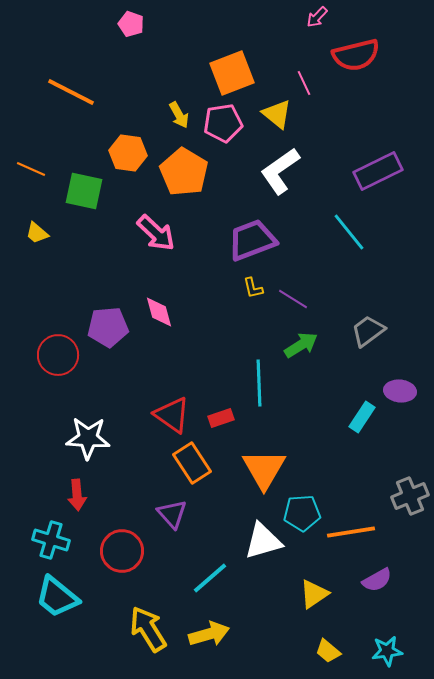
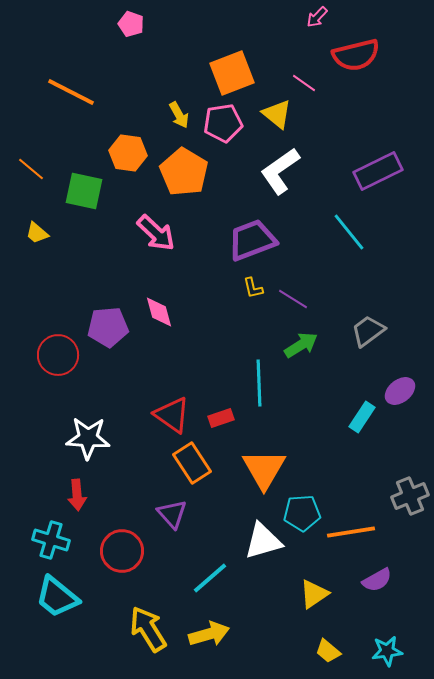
pink line at (304, 83): rotated 30 degrees counterclockwise
orange line at (31, 169): rotated 16 degrees clockwise
purple ellipse at (400, 391): rotated 44 degrees counterclockwise
